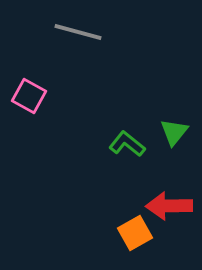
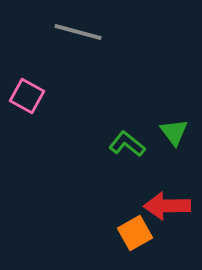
pink square: moved 2 px left
green triangle: rotated 16 degrees counterclockwise
red arrow: moved 2 px left
